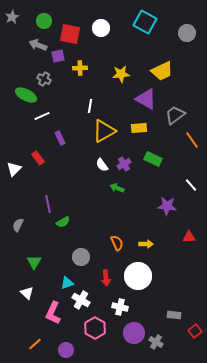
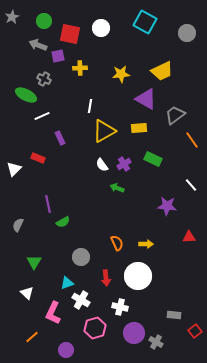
red rectangle at (38, 158): rotated 32 degrees counterclockwise
pink hexagon at (95, 328): rotated 15 degrees clockwise
orange line at (35, 344): moved 3 px left, 7 px up
